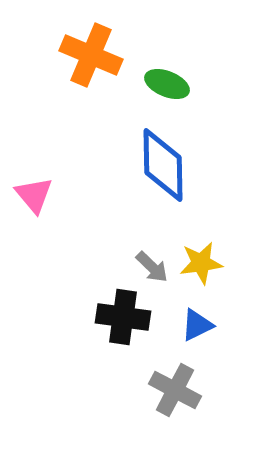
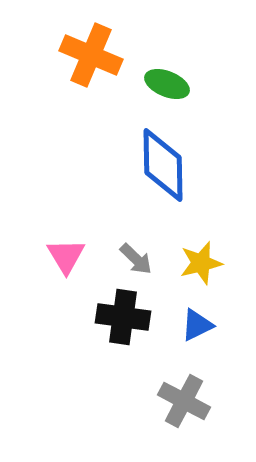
pink triangle: moved 32 px right, 61 px down; rotated 9 degrees clockwise
yellow star: rotated 6 degrees counterclockwise
gray arrow: moved 16 px left, 8 px up
gray cross: moved 9 px right, 11 px down
